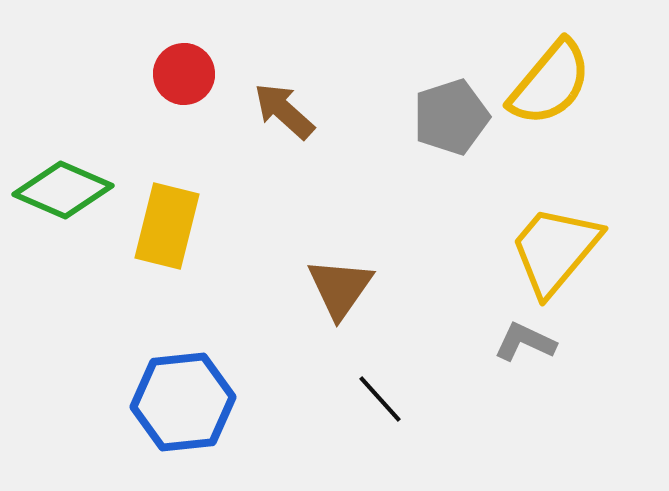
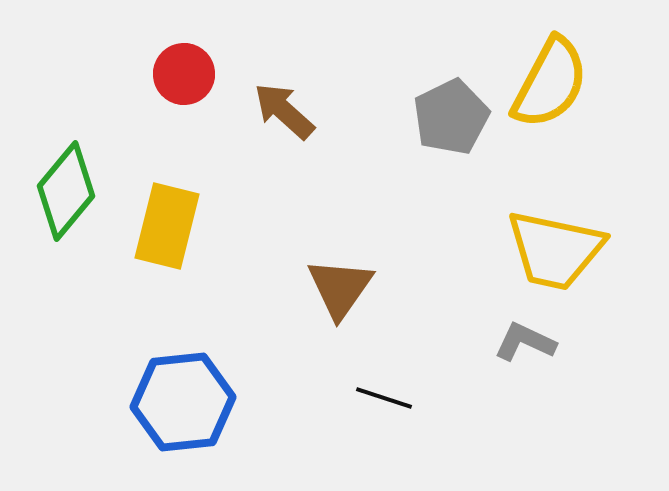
yellow semicircle: rotated 12 degrees counterclockwise
gray pentagon: rotated 8 degrees counterclockwise
green diamond: moved 3 px right, 1 px down; rotated 74 degrees counterclockwise
yellow trapezoid: rotated 118 degrees counterclockwise
black line: moved 4 px right, 1 px up; rotated 30 degrees counterclockwise
